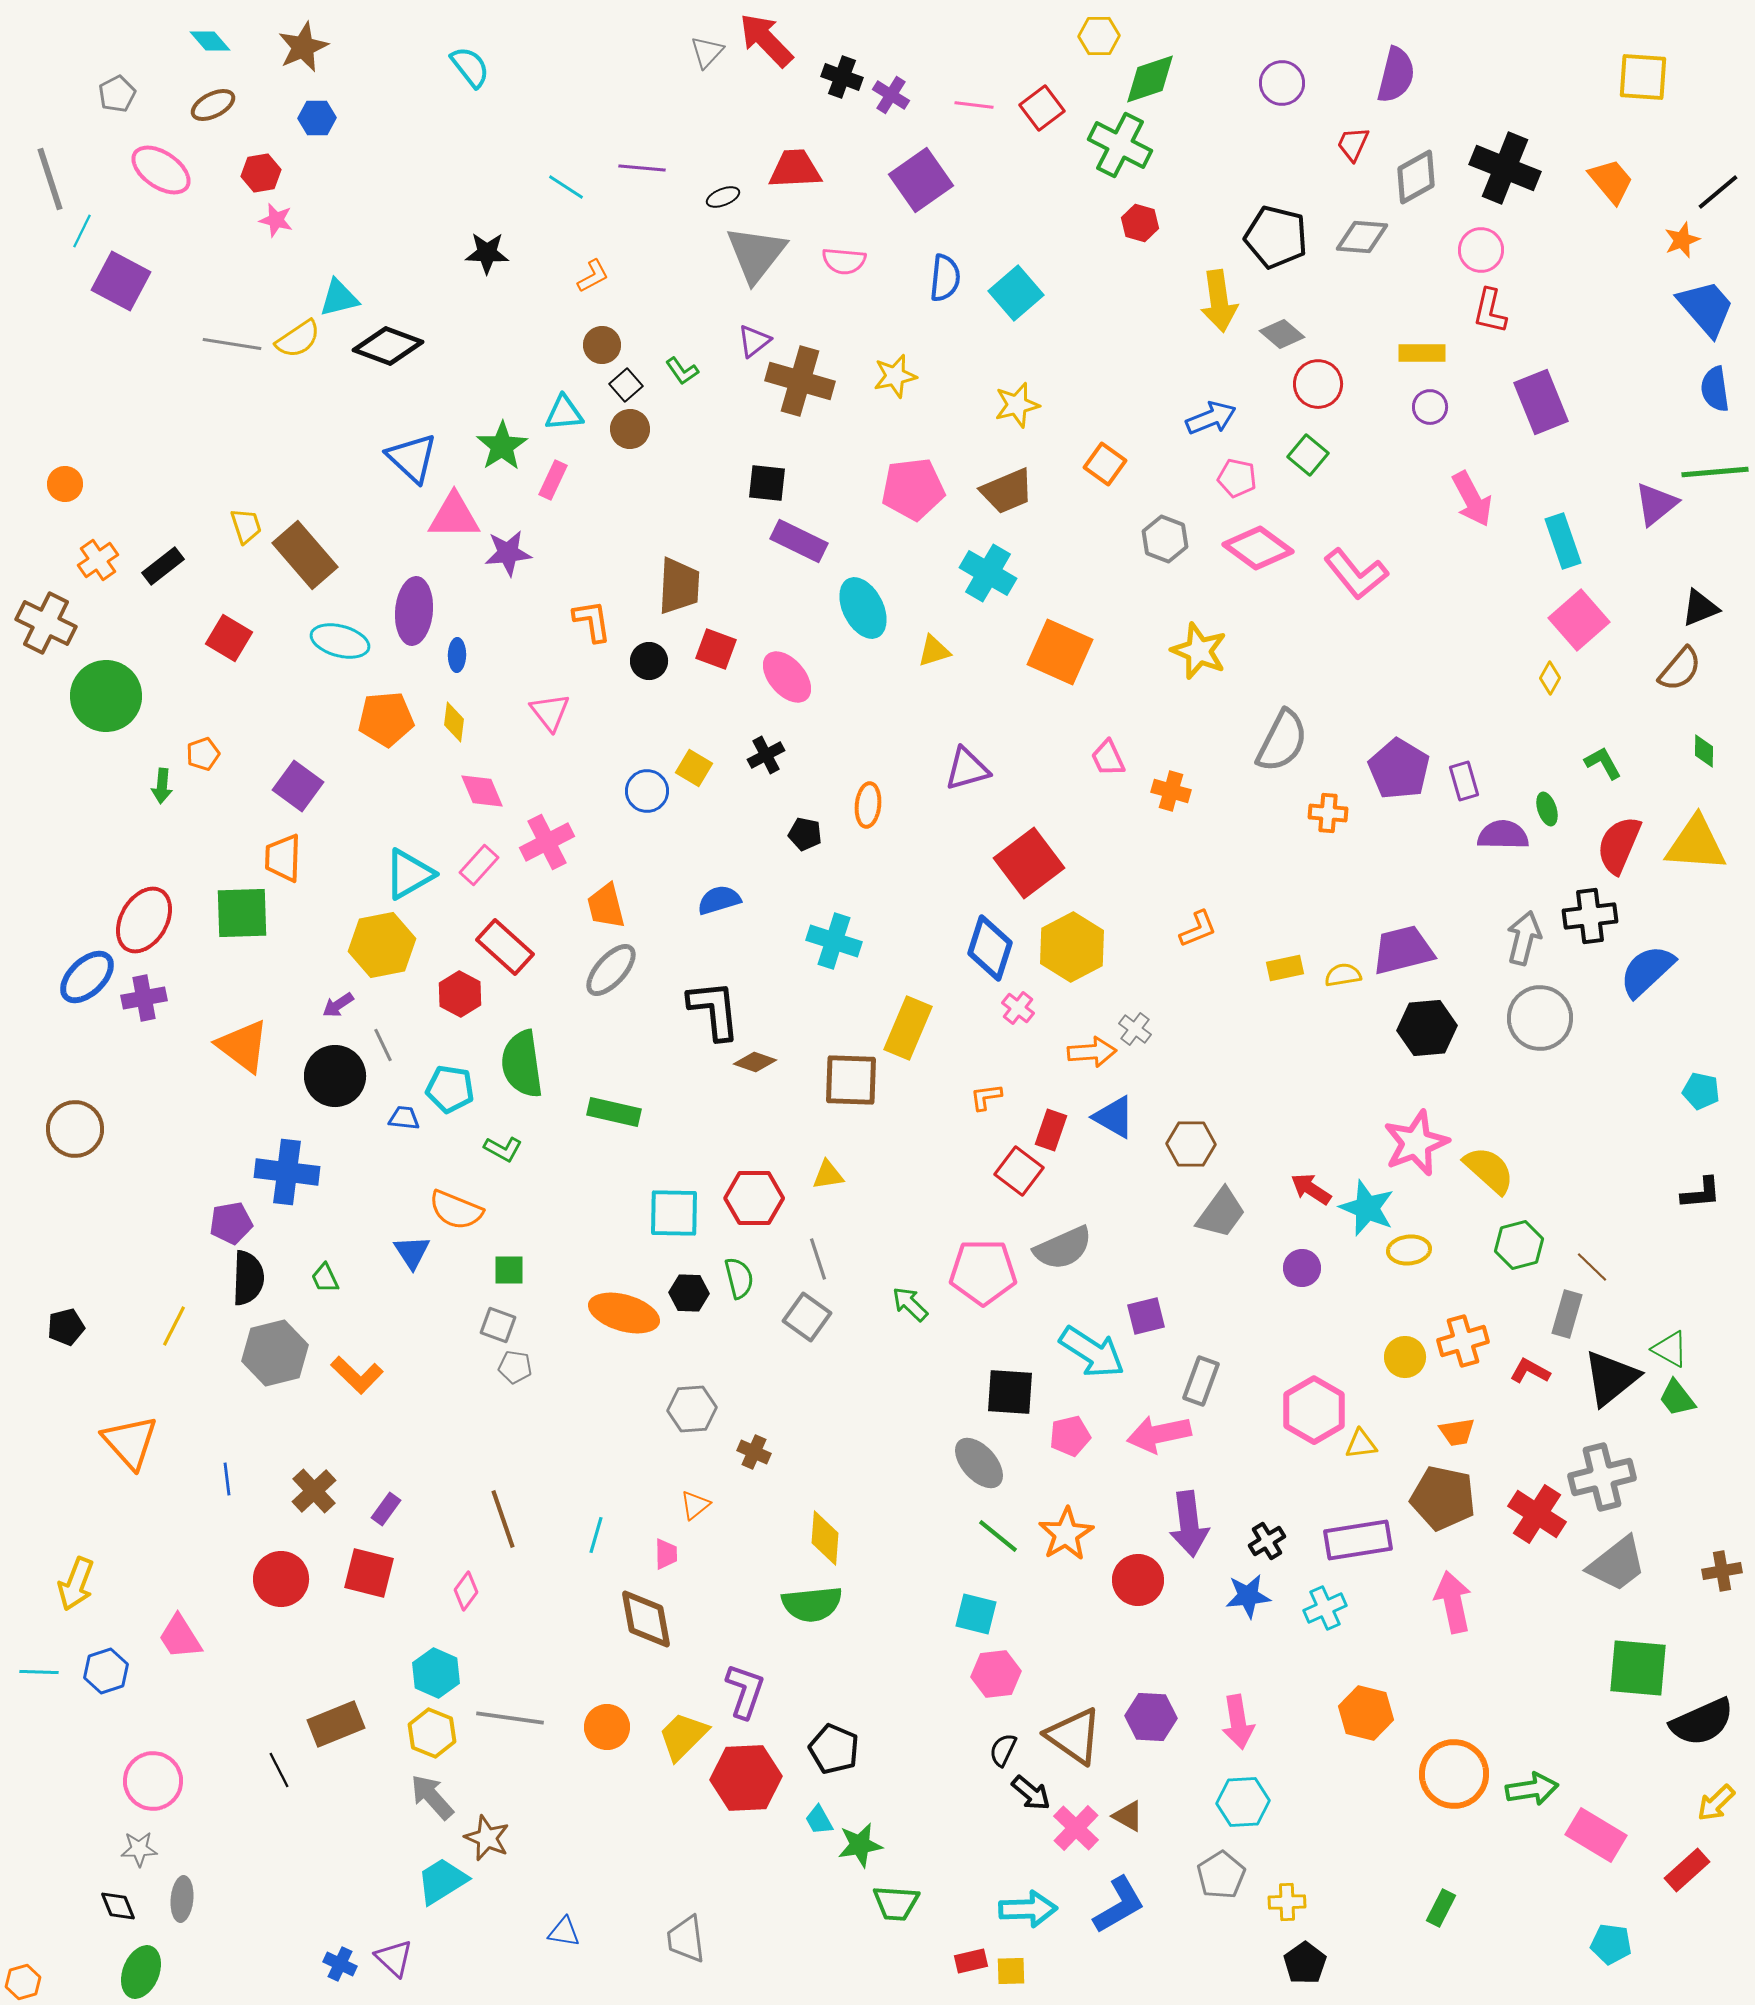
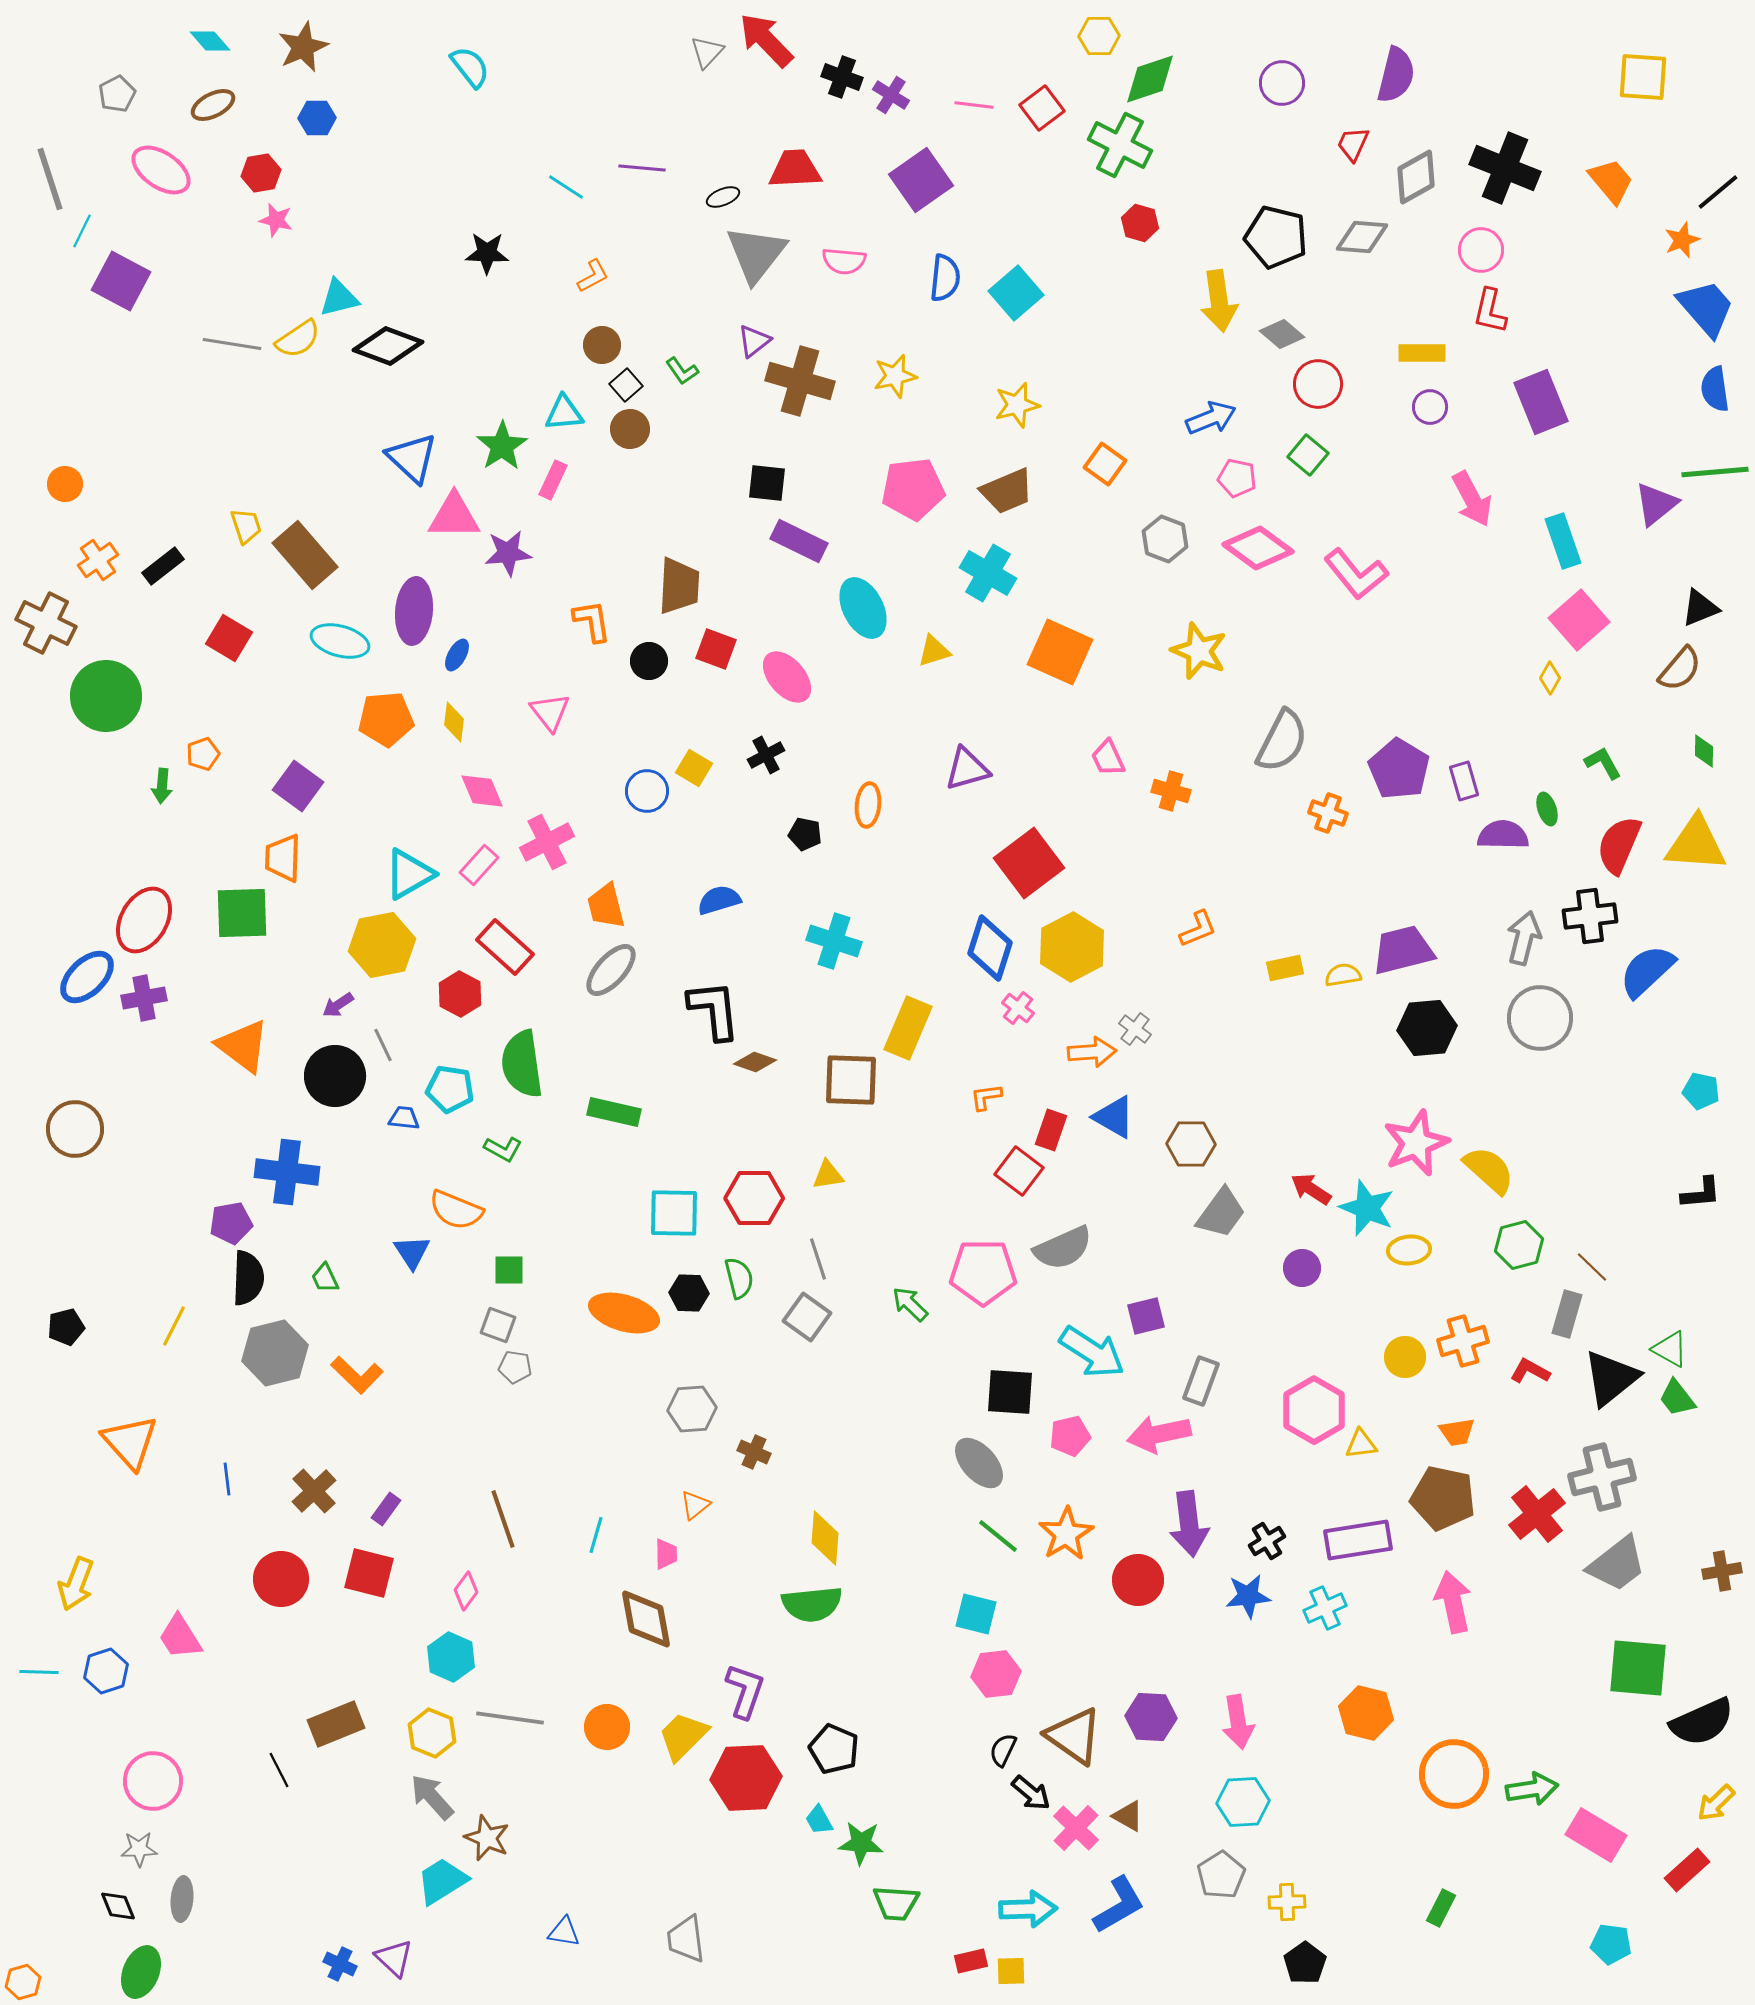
blue ellipse at (457, 655): rotated 28 degrees clockwise
orange cross at (1328, 813): rotated 15 degrees clockwise
red cross at (1537, 1514): rotated 18 degrees clockwise
cyan hexagon at (436, 1673): moved 15 px right, 16 px up
green star at (860, 1845): moved 1 px right, 2 px up; rotated 15 degrees clockwise
